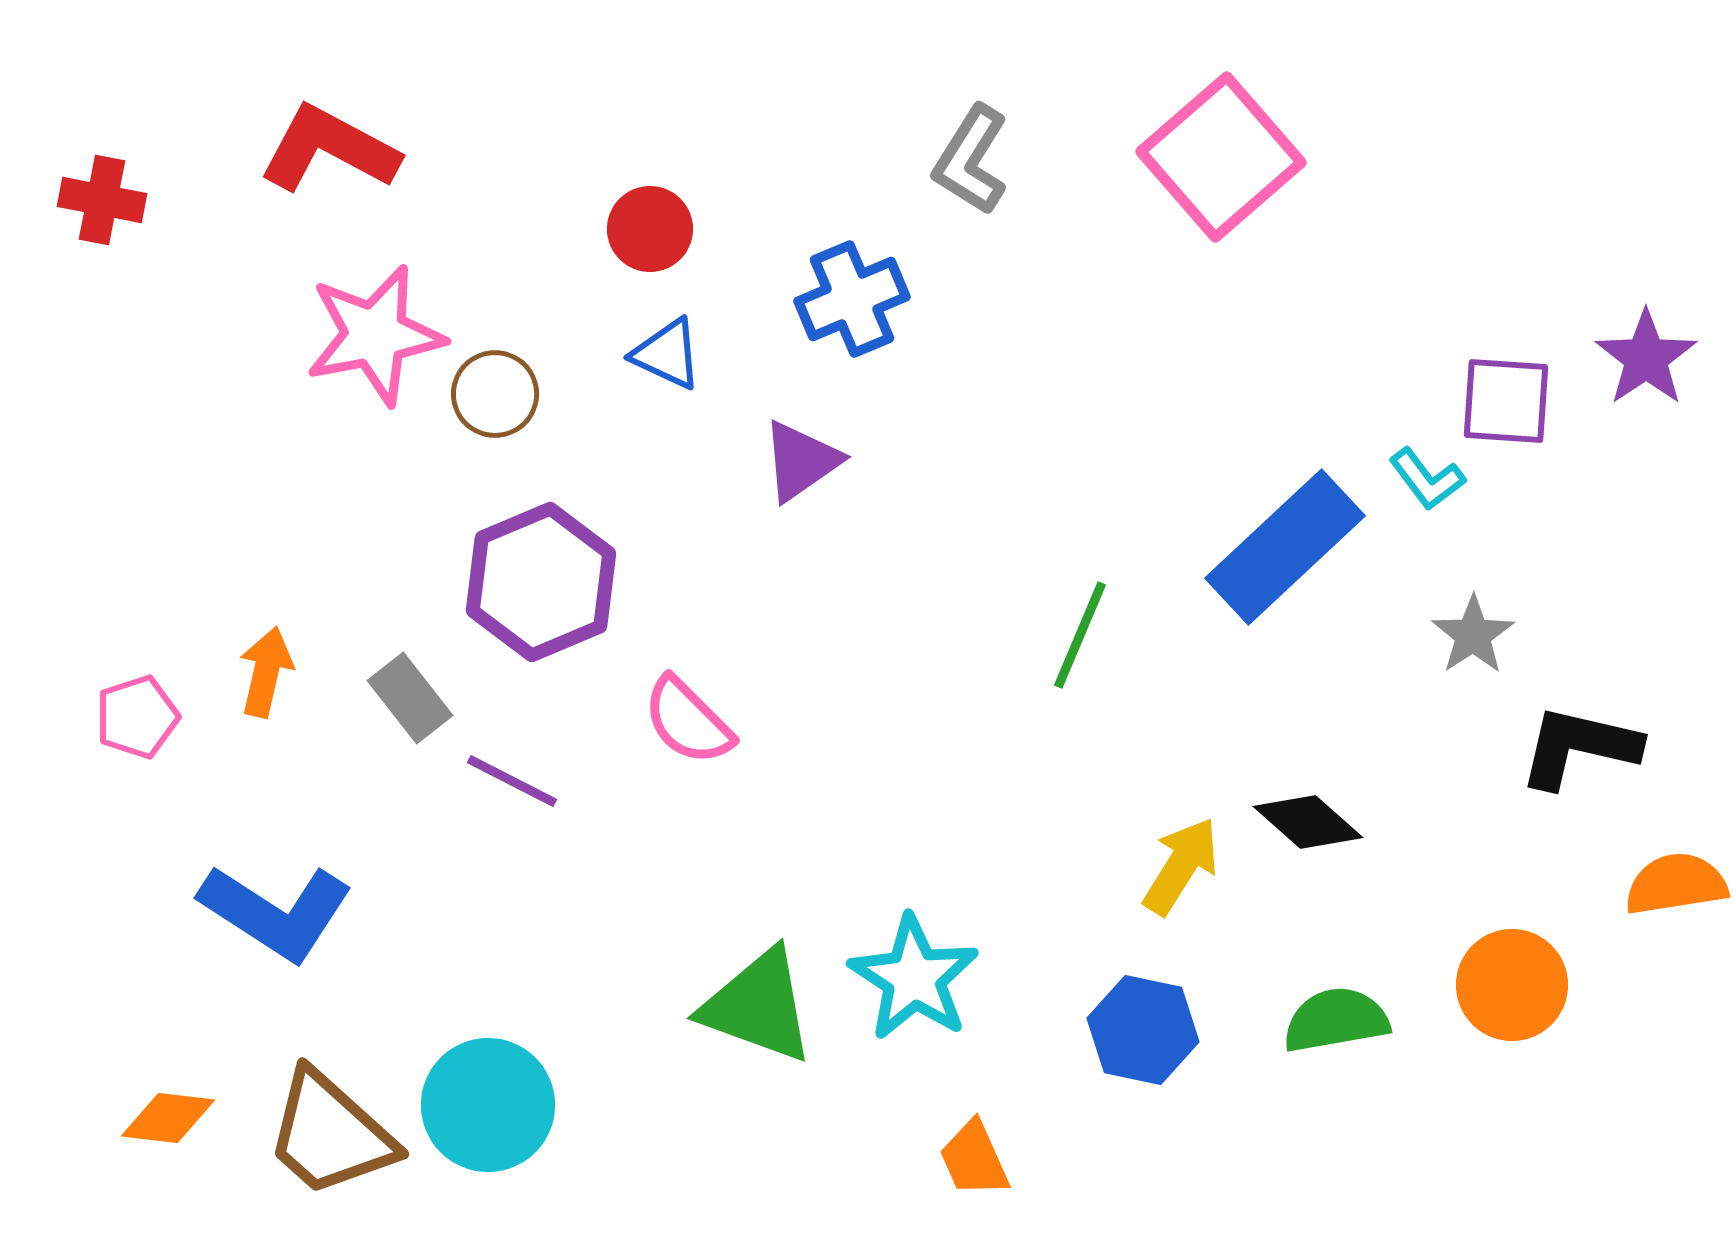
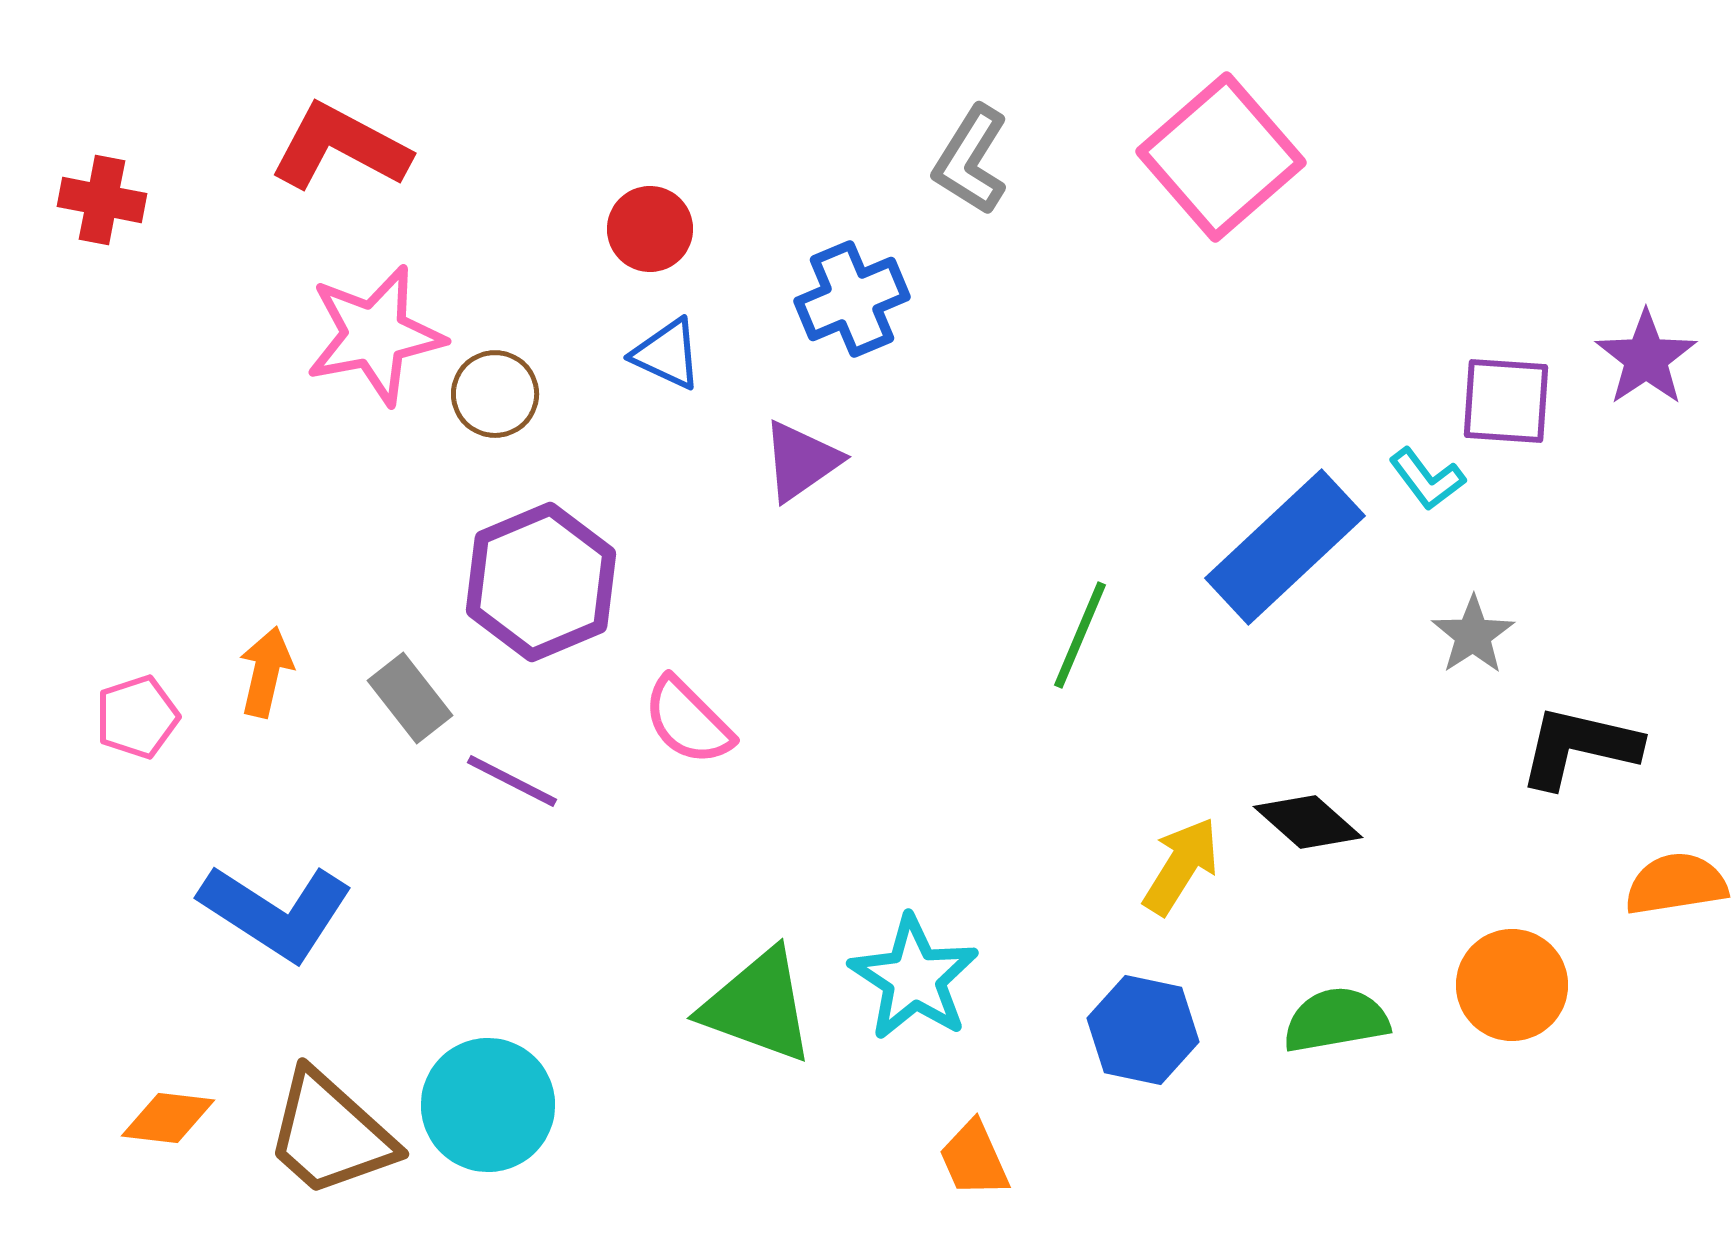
red L-shape: moved 11 px right, 2 px up
